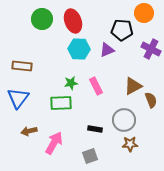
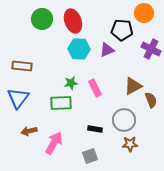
pink rectangle: moved 1 px left, 2 px down
